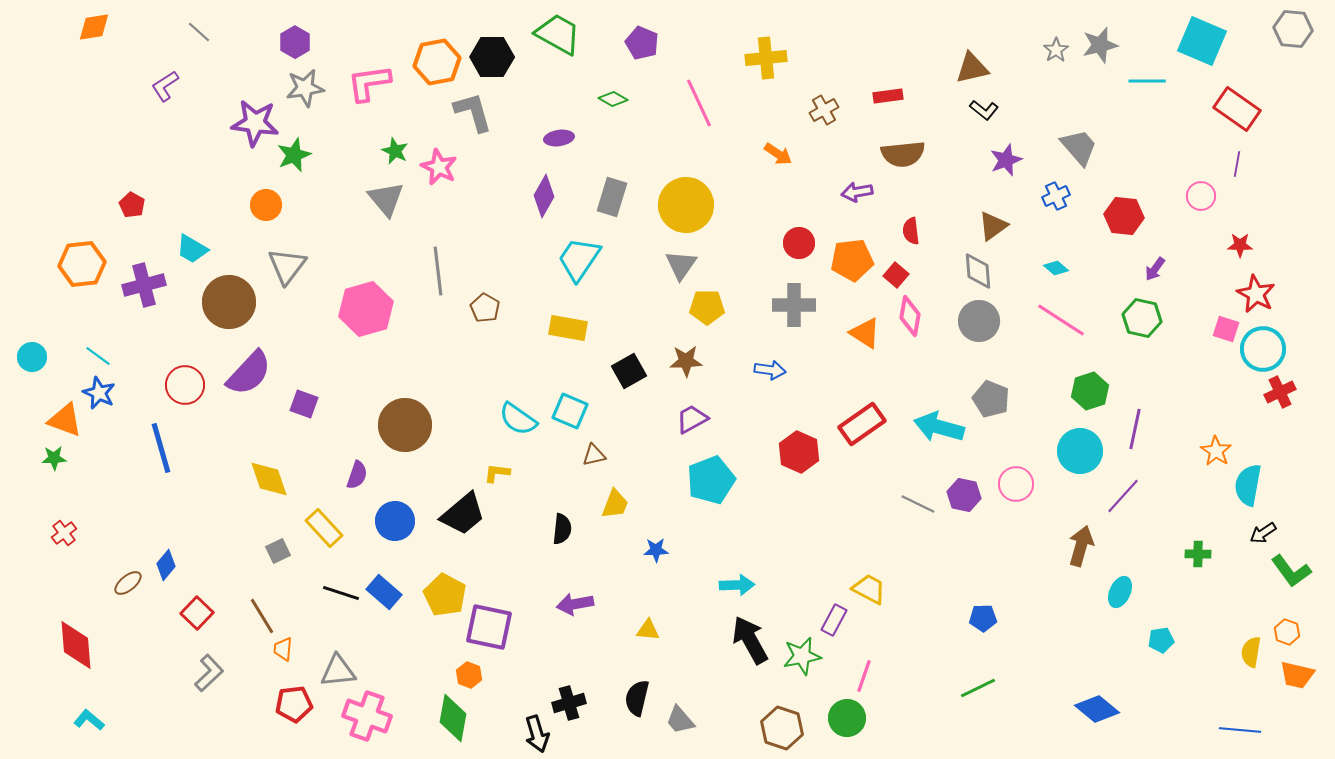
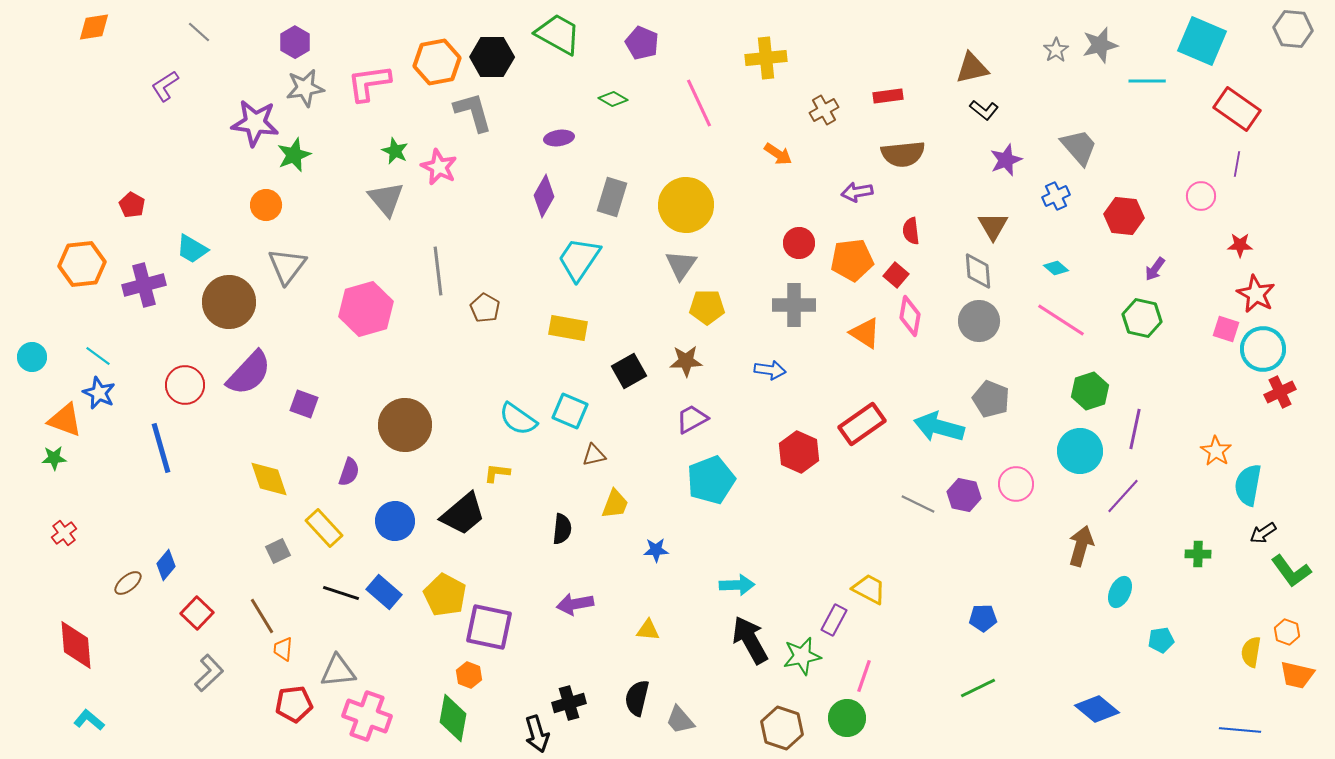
brown triangle at (993, 226): rotated 24 degrees counterclockwise
purple semicircle at (357, 475): moved 8 px left, 3 px up
